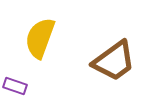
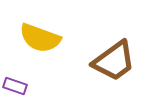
yellow semicircle: rotated 90 degrees counterclockwise
